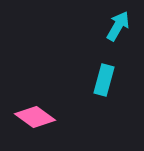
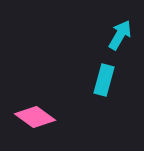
cyan arrow: moved 2 px right, 9 px down
